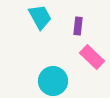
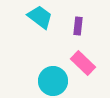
cyan trapezoid: rotated 24 degrees counterclockwise
pink rectangle: moved 9 px left, 6 px down
